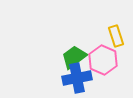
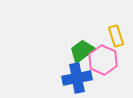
green trapezoid: moved 8 px right, 6 px up
